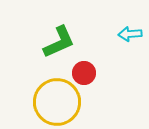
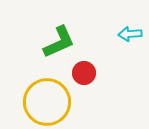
yellow circle: moved 10 px left
